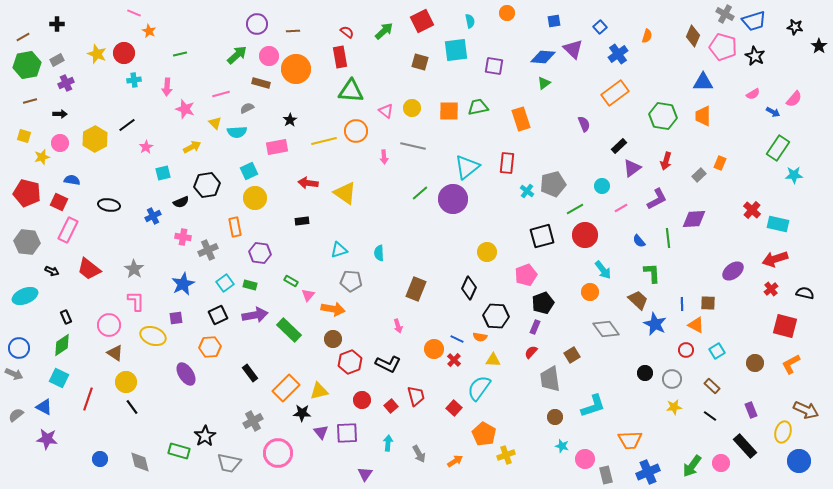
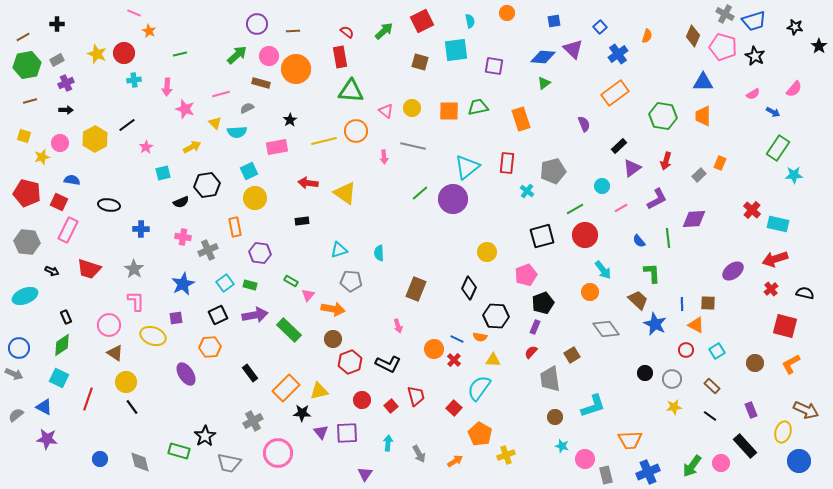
pink semicircle at (794, 99): moved 10 px up
black arrow at (60, 114): moved 6 px right, 4 px up
gray pentagon at (553, 184): moved 13 px up
blue cross at (153, 216): moved 12 px left, 13 px down; rotated 28 degrees clockwise
red trapezoid at (89, 269): rotated 20 degrees counterclockwise
orange pentagon at (484, 434): moved 4 px left
